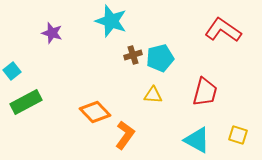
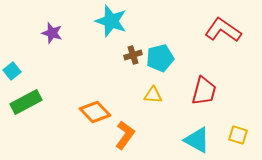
red trapezoid: moved 1 px left, 1 px up
